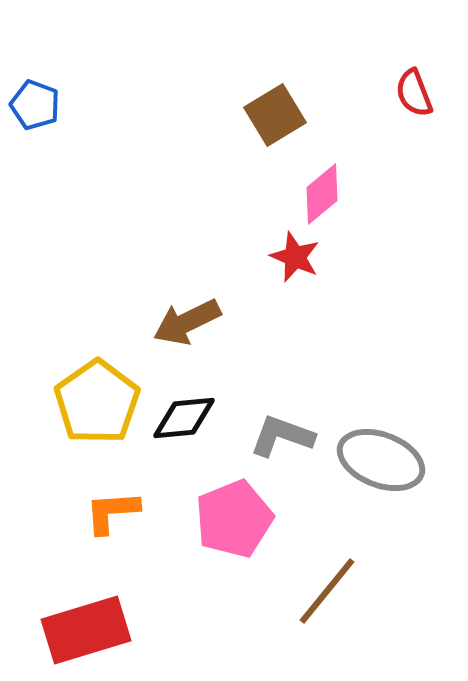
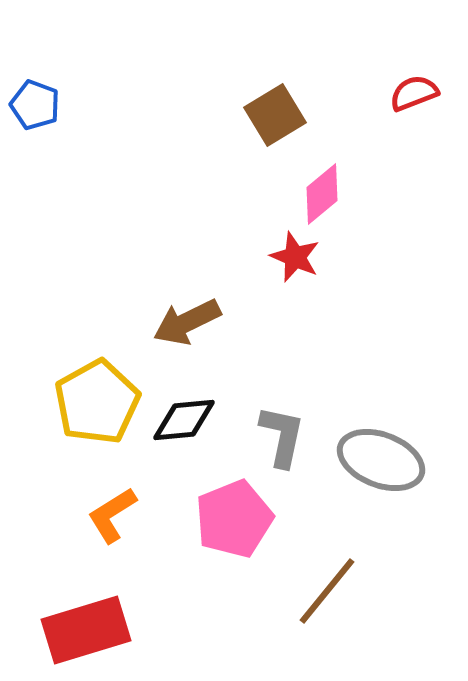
red semicircle: rotated 90 degrees clockwise
yellow pentagon: rotated 6 degrees clockwise
black diamond: moved 2 px down
gray L-shape: rotated 82 degrees clockwise
orange L-shape: moved 3 px down; rotated 28 degrees counterclockwise
